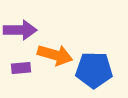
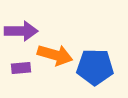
purple arrow: moved 1 px right, 1 px down
blue pentagon: moved 1 px right, 3 px up
